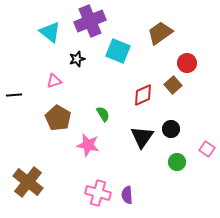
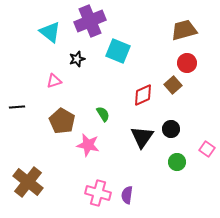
brown trapezoid: moved 24 px right, 3 px up; rotated 20 degrees clockwise
black line: moved 3 px right, 12 px down
brown pentagon: moved 4 px right, 3 px down
purple semicircle: rotated 12 degrees clockwise
